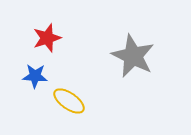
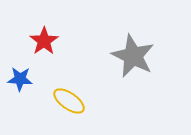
red star: moved 3 px left, 3 px down; rotated 16 degrees counterclockwise
blue star: moved 15 px left, 3 px down
